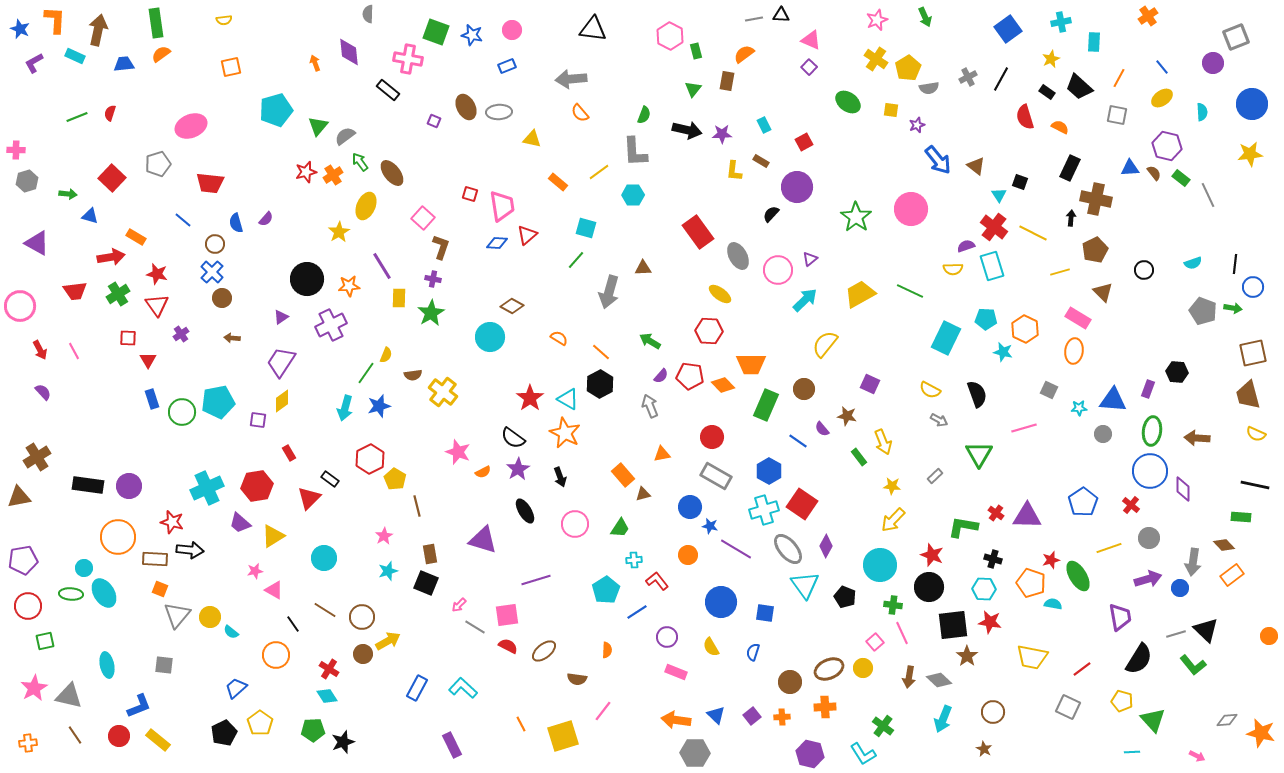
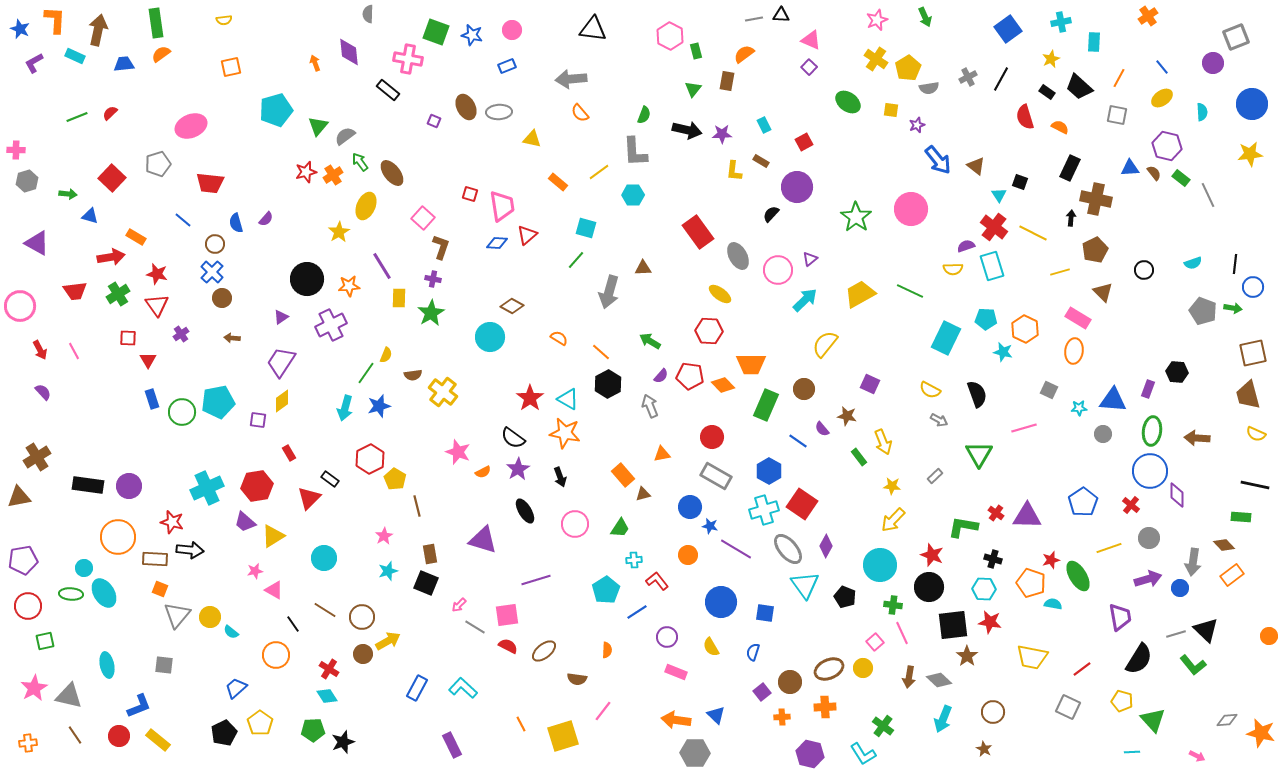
red semicircle at (110, 113): rotated 28 degrees clockwise
black hexagon at (600, 384): moved 8 px right
orange star at (565, 433): rotated 16 degrees counterclockwise
purple diamond at (1183, 489): moved 6 px left, 6 px down
purple trapezoid at (240, 523): moved 5 px right, 1 px up
purple square at (752, 716): moved 10 px right, 24 px up
